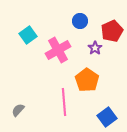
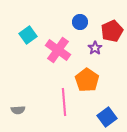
blue circle: moved 1 px down
pink cross: rotated 25 degrees counterclockwise
gray semicircle: rotated 136 degrees counterclockwise
